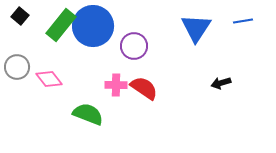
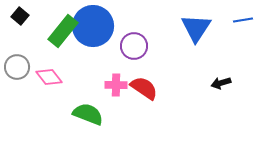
blue line: moved 1 px up
green rectangle: moved 2 px right, 6 px down
pink diamond: moved 2 px up
